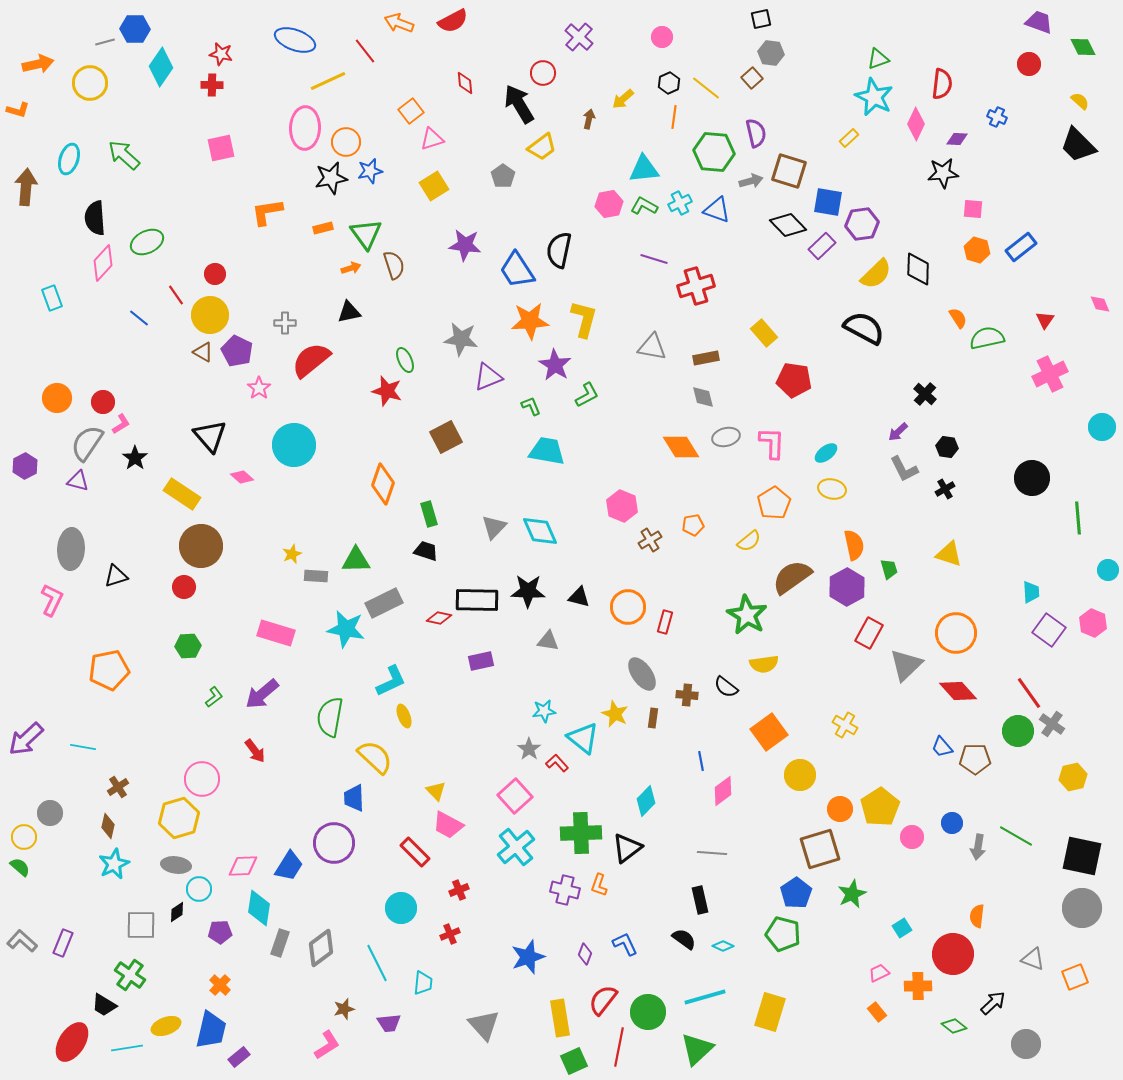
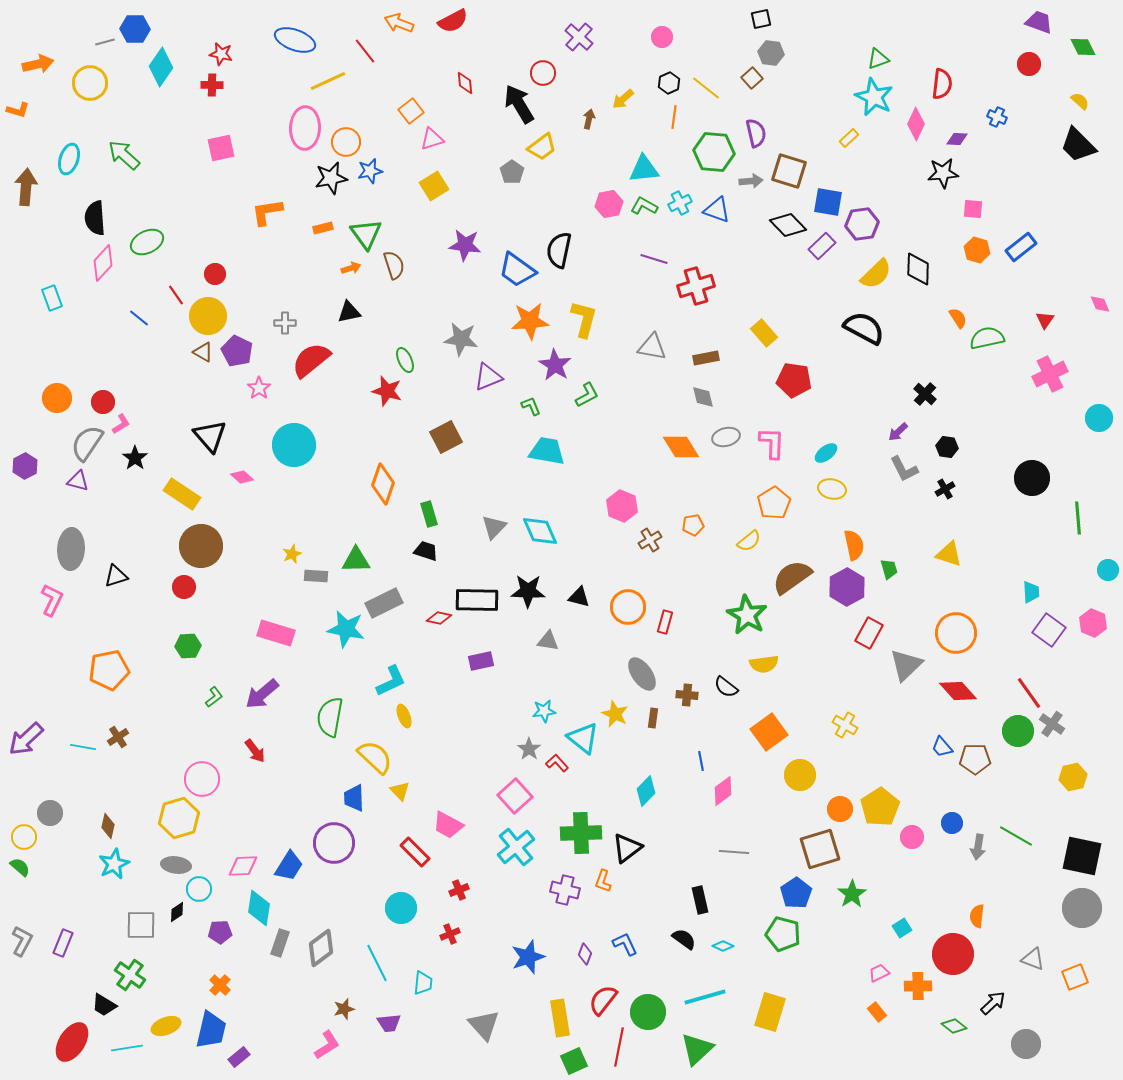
gray pentagon at (503, 176): moved 9 px right, 4 px up
gray arrow at (751, 181): rotated 10 degrees clockwise
blue trapezoid at (517, 270): rotated 21 degrees counterclockwise
yellow circle at (210, 315): moved 2 px left, 1 px down
cyan circle at (1102, 427): moved 3 px left, 9 px up
brown cross at (118, 787): moved 50 px up
yellow triangle at (436, 791): moved 36 px left
cyan diamond at (646, 801): moved 10 px up
gray line at (712, 853): moved 22 px right, 1 px up
orange L-shape at (599, 885): moved 4 px right, 4 px up
green star at (852, 894): rotated 8 degrees counterclockwise
gray L-shape at (22, 941): rotated 76 degrees clockwise
